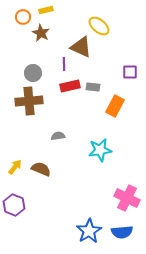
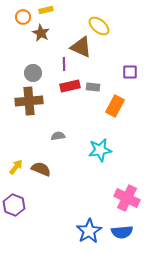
yellow arrow: moved 1 px right
